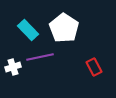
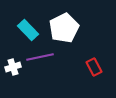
white pentagon: rotated 12 degrees clockwise
